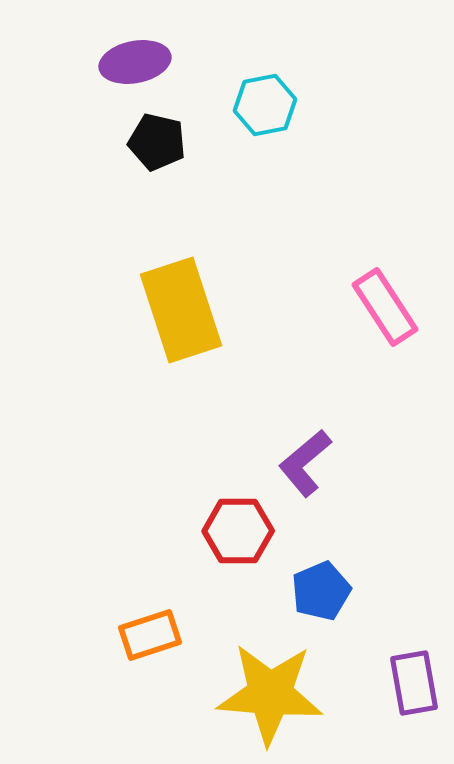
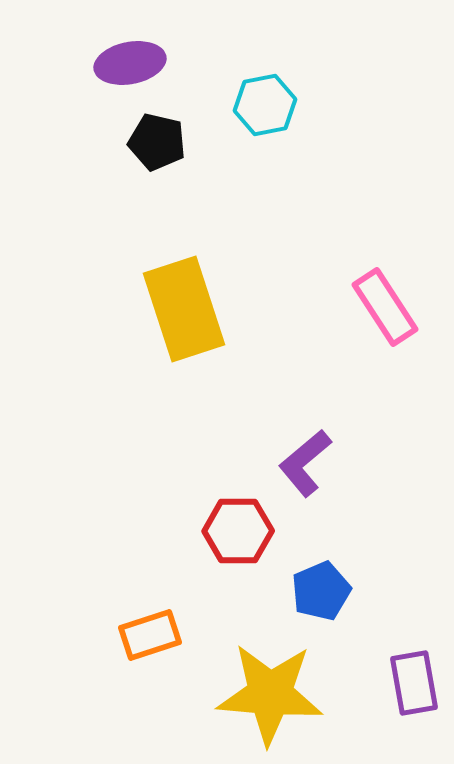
purple ellipse: moved 5 px left, 1 px down
yellow rectangle: moved 3 px right, 1 px up
